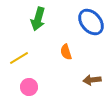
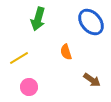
brown arrow: rotated 138 degrees counterclockwise
